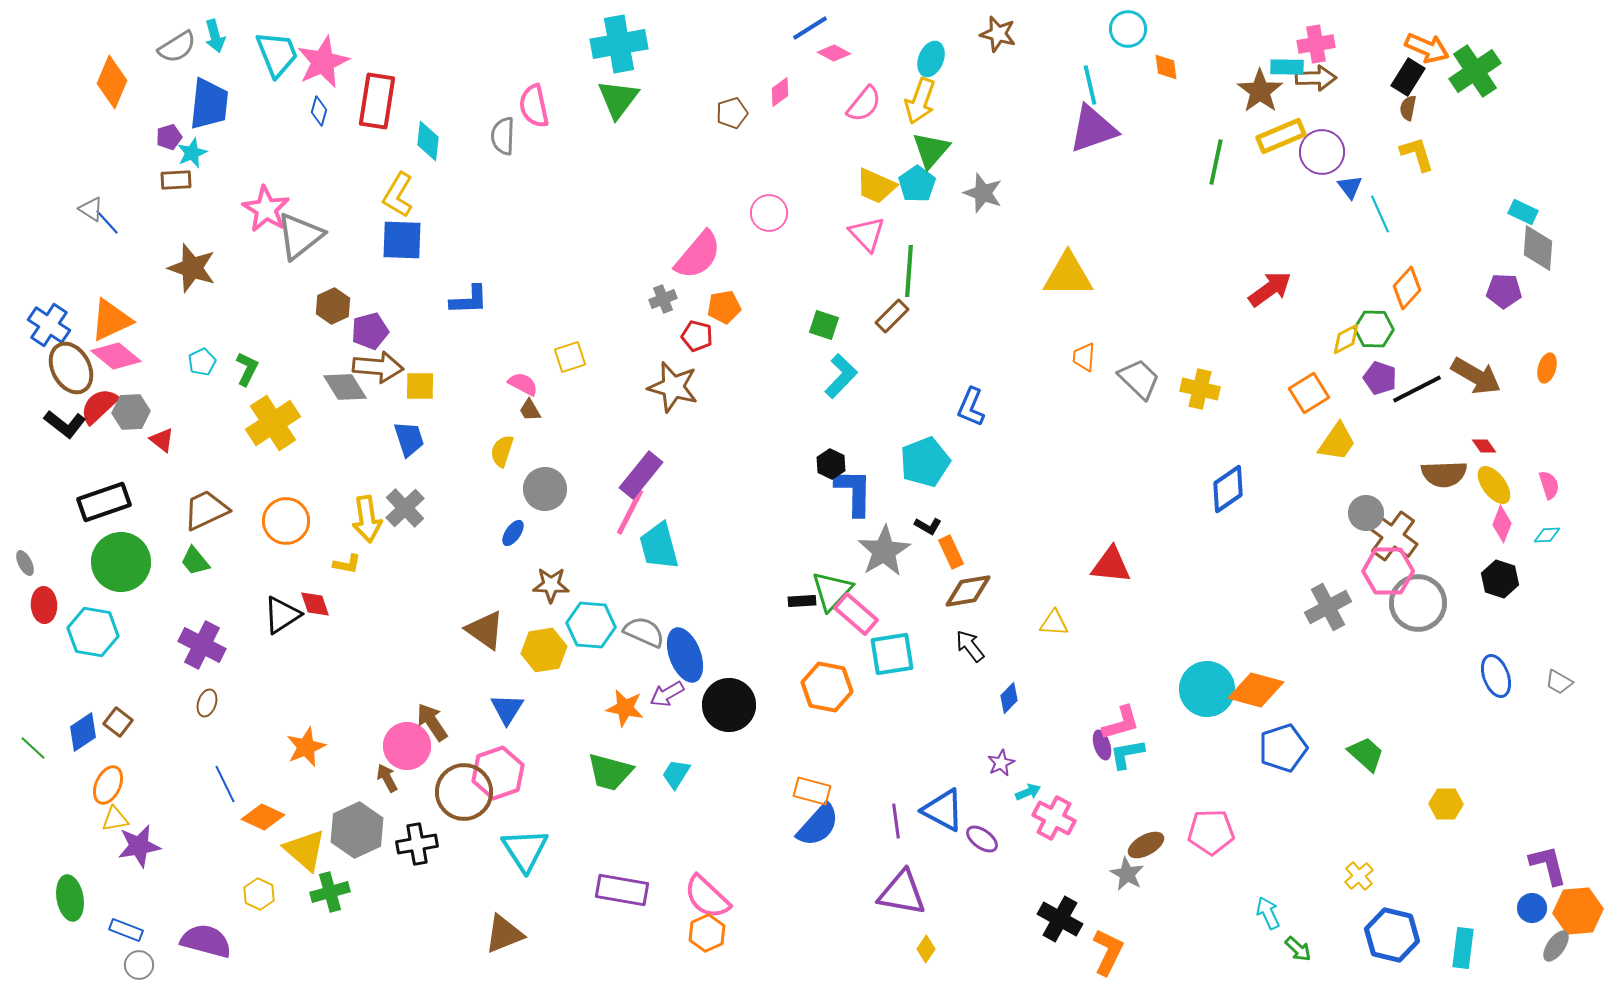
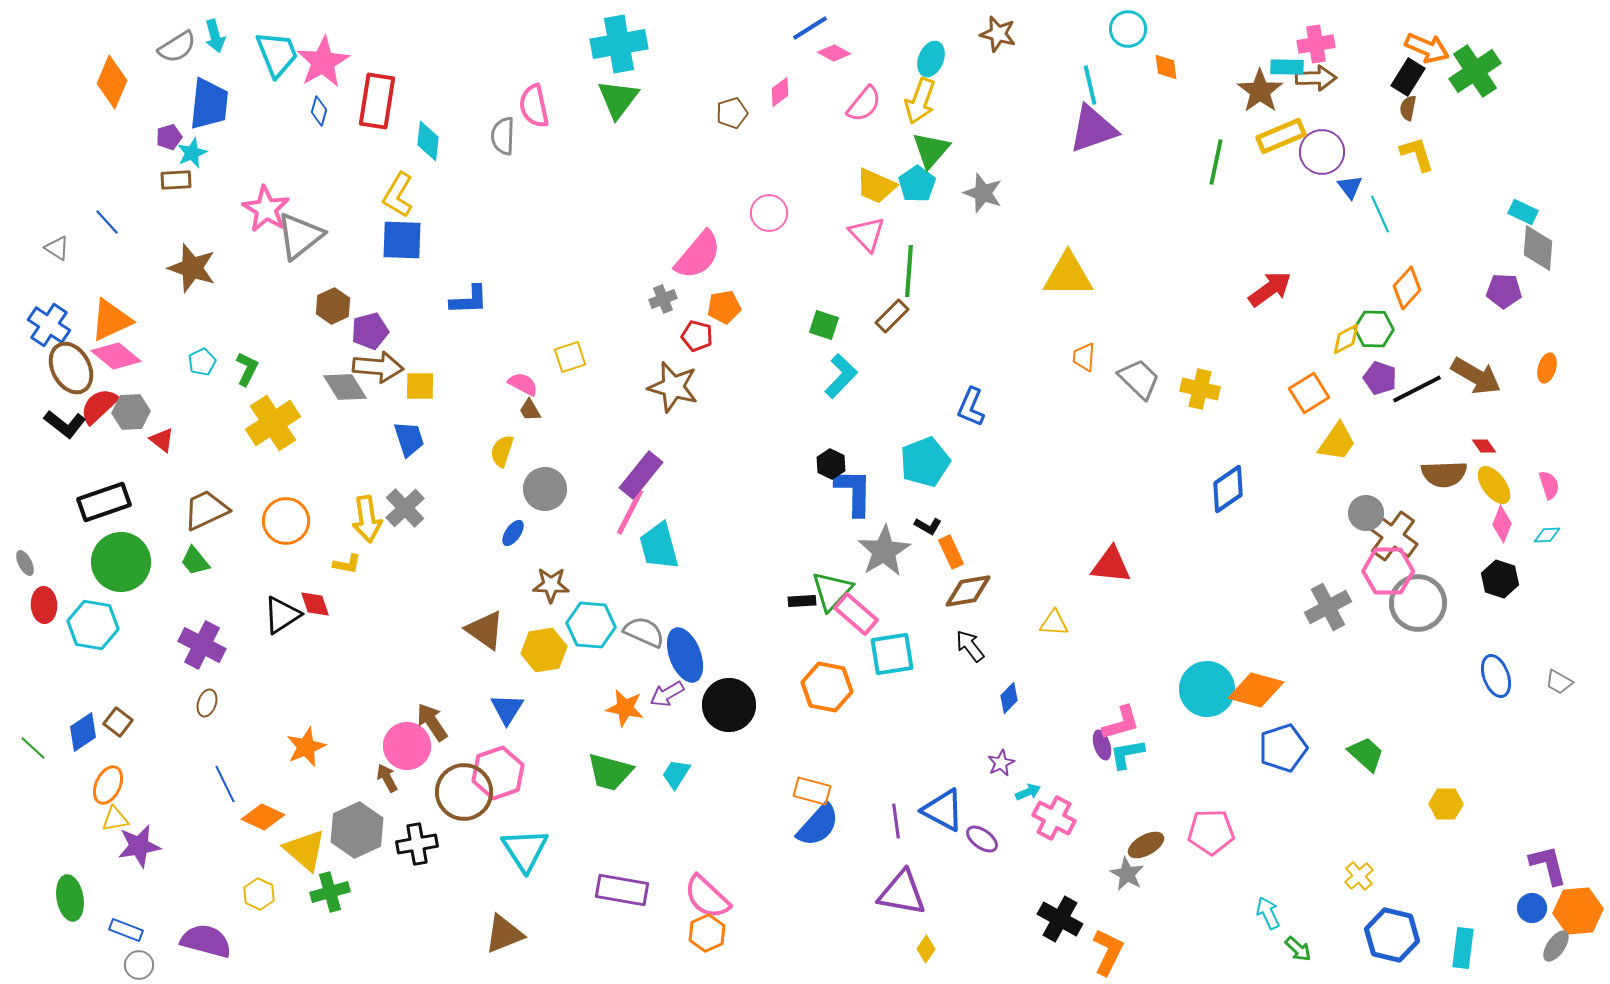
pink star at (323, 62): rotated 6 degrees counterclockwise
gray triangle at (91, 209): moved 34 px left, 39 px down
cyan hexagon at (93, 632): moved 7 px up
